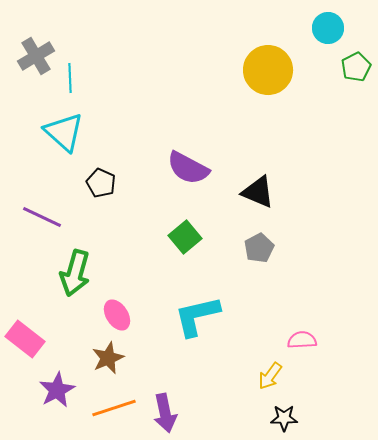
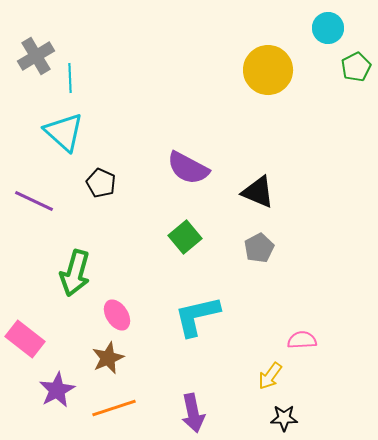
purple line: moved 8 px left, 16 px up
purple arrow: moved 28 px right
